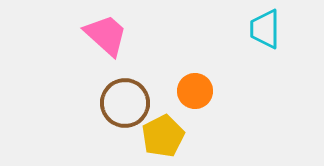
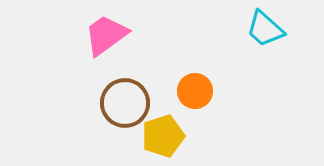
cyan trapezoid: rotated 48 degrees counterclockwise
pink trapezoid: rotated 78 degrees counterclockwise
yellow pentagon: rotated 9 degrees clockwise
